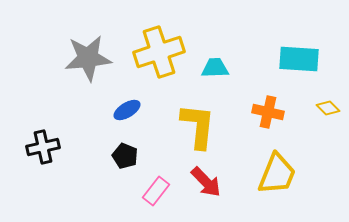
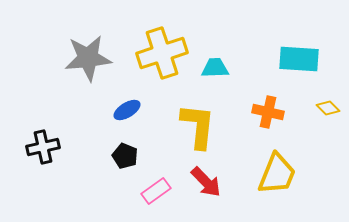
yellow cross: moved 3 px right, 1 px down
pink rectangle: rotated 16 degrees clockwise
